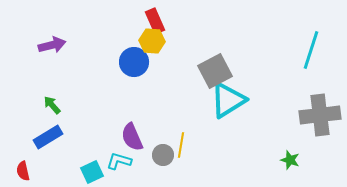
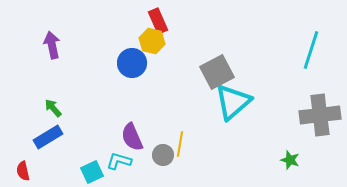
red rectangle: moved 3 px right
yellow hexagon: rotated 10 degrees clockwise
purple arrow: rotated 88 degrees counterclockwise
blue circle: moved 2 px left, 1 px down
gray square: moved 2 px right, 1 px down
cyan triangle: moved 5 px right, 2 px down; rotated 9 degrees counterclockwise
green arrow: moved 1 px right, 3 px down
yellow line: moved 1 px left, 1 px up
